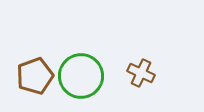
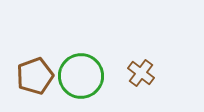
brown cross: rotated 12 degrees clockwise
